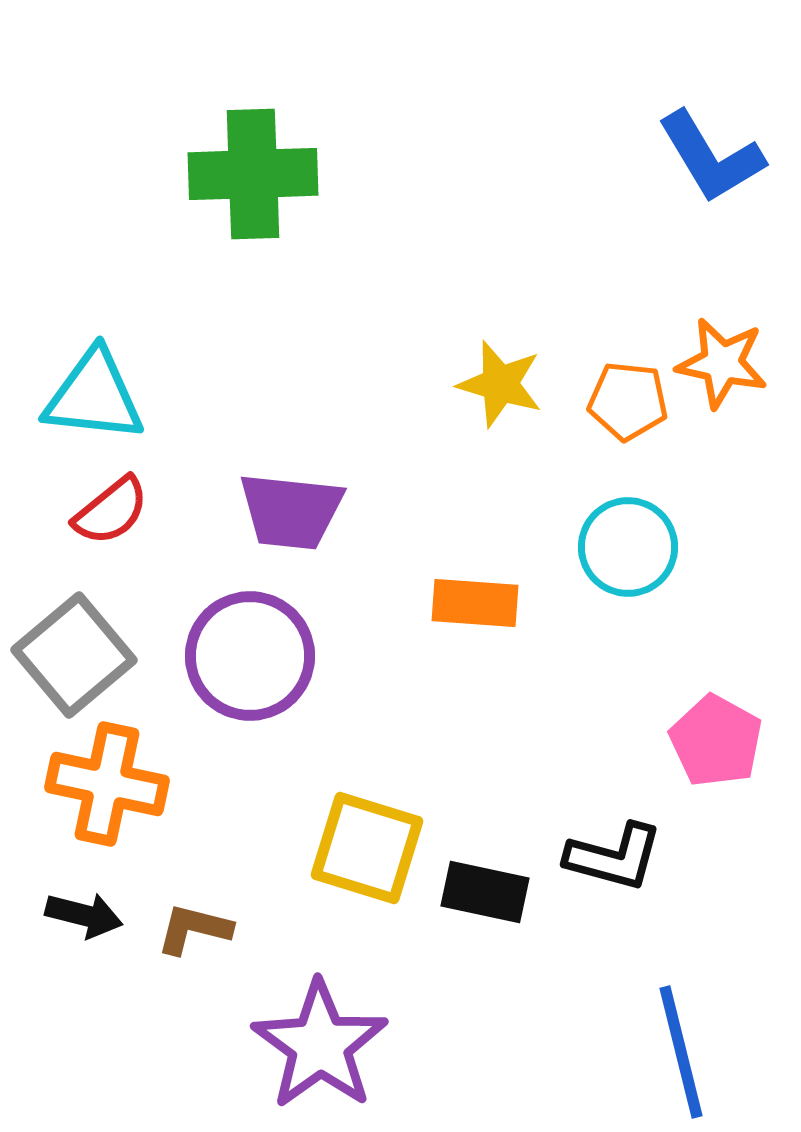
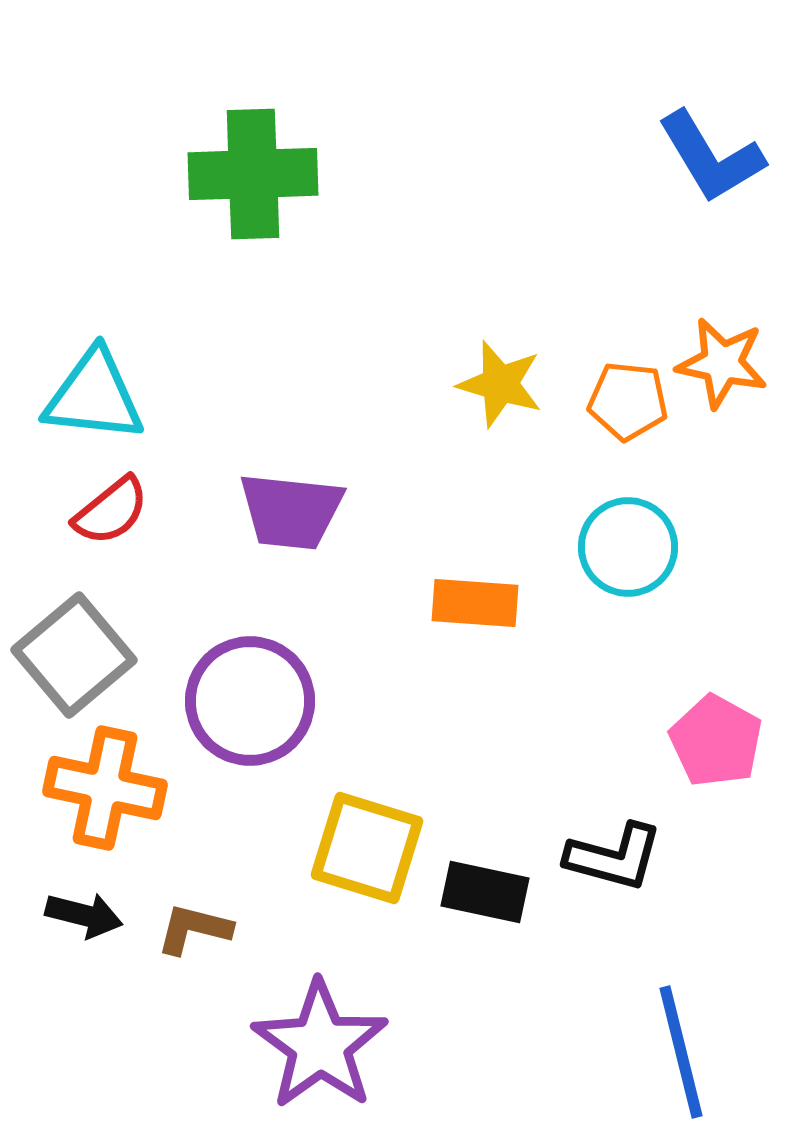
purple circle: moved 45 px down
orange cross: moved 2 px left, 4 px down
